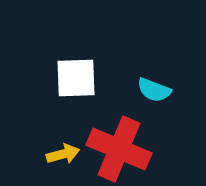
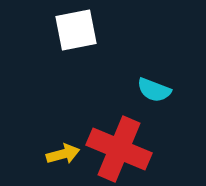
white square: moved 48 px up; rotated 9 degrees counterclockwise
